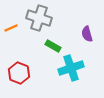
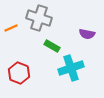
purple semicircle: rotated 63 degrees counterclockwise
green rectangle: moved 1 px left
